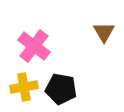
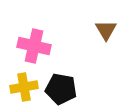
brown triangle: moved 2 px right, 2 px up
pink cross: rotated 24 degrees counterclockwise
